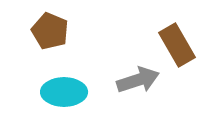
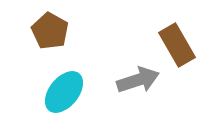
brown pentagon: rotated 6 degrees clockwise
cyan ellipse: rotated 51 degrees counterclockwise
